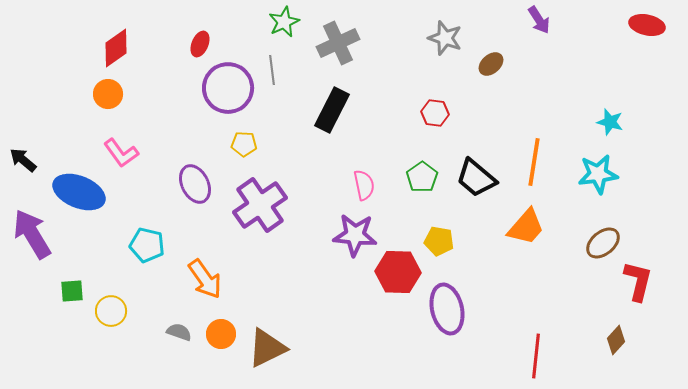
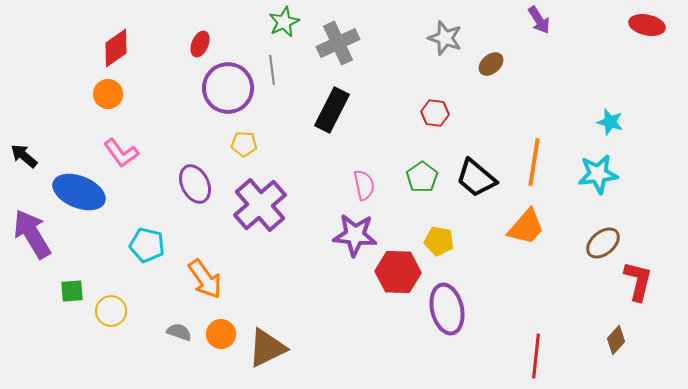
black arrow at (23, 160): moved 1 px right, 4 px up
purple cross at (260, 205): rotated 6 degrees counterclockwise
